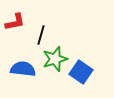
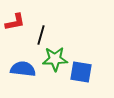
green star: rotated 15 degrees clockwise
blue square: rotated 25 degrees counterclockwise
